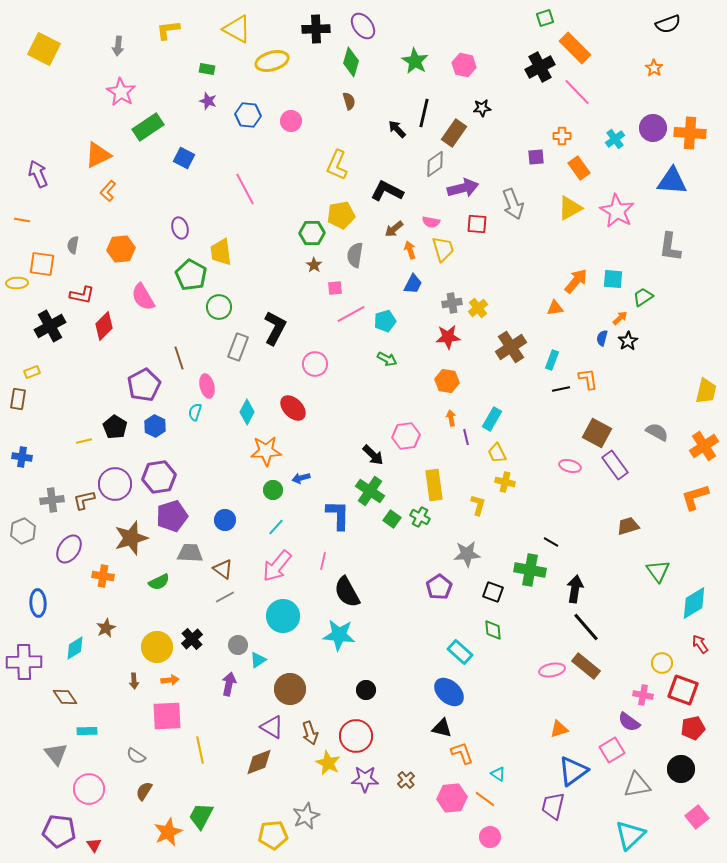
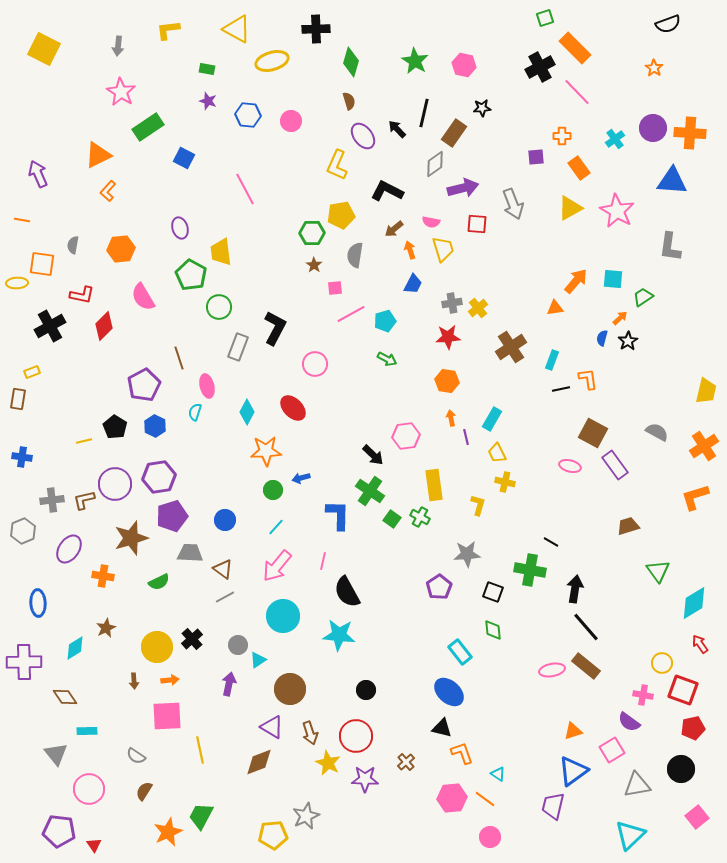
purple ellipse at (363, 26): moved 110 px down
brown square at (597, 433): moved 4 px left
cyan rectangle at (460, 652): rotated 10 degrees clockwise
orange triangle at (559, 729): moved 14 px right, 2 px down
brown cross at (406, 780): moved 18 px up
